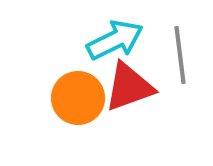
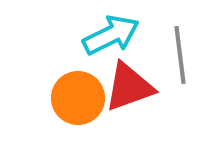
cyan arrow: moved 4 px left, 5 px up
